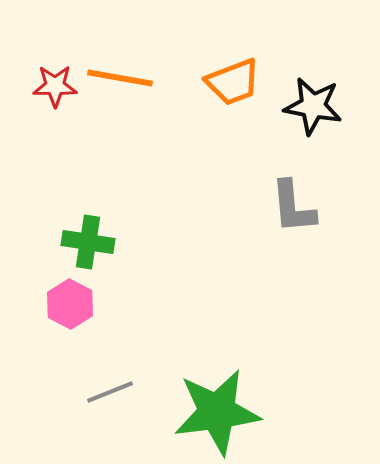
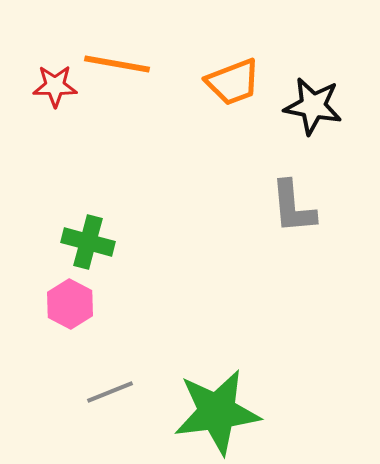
orange line: moved 3 px left, 14 px up
green cross: rotated 6 degrees clockwise
